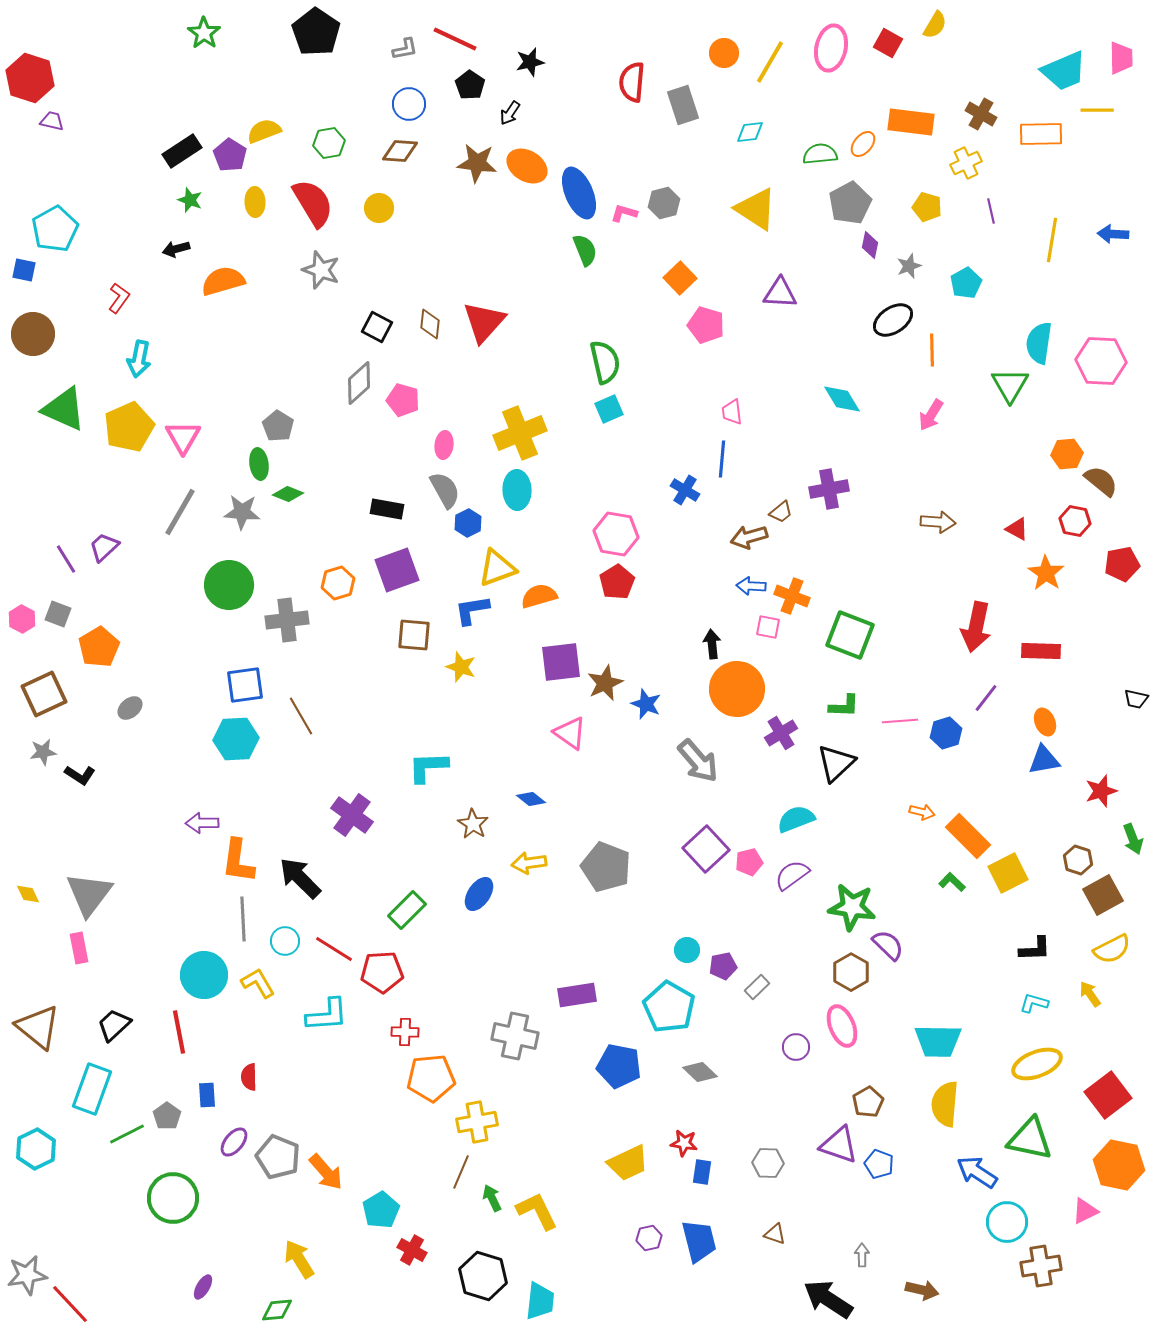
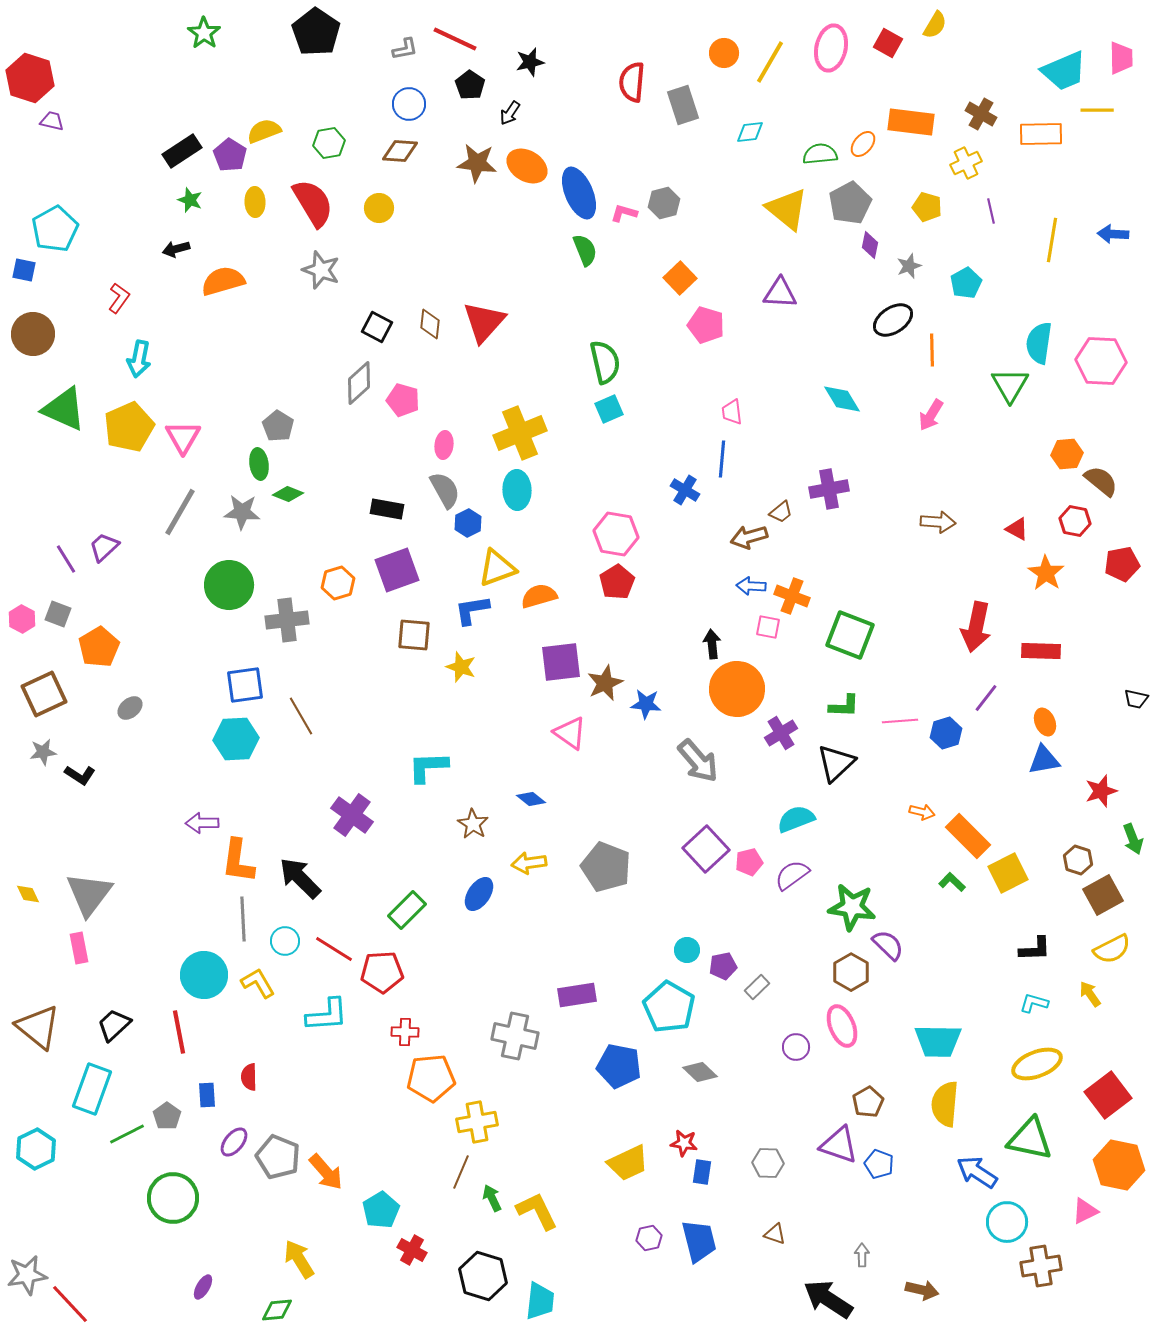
yellow triangle at (756, 209): moved 31 px right; rotated 6 degrees clockwise
blue star at (646, 704): rotated 16 degrees counterclockwise
